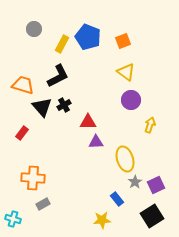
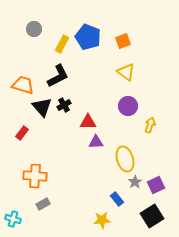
purple circle: moved 3 px left, 6 px down
orange cross: moved 2 px right, 2 px up
